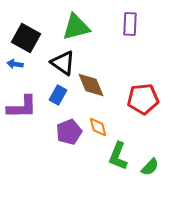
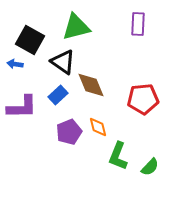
purple rectangle: moved 8 px right
black square: moved 4 px right, 2 px down
black triangle: moved 1 px up
blue rectangle: rotated 18 degrees clockwise
